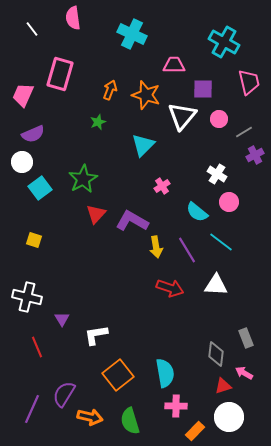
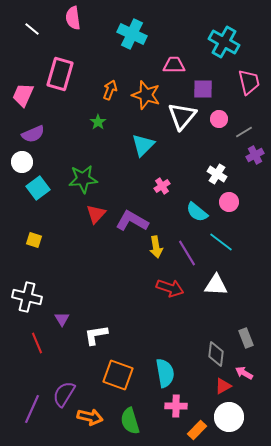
white line at (32, 29): rotated 14 degrees counterclockwise
green star at (98, 122): rotated 14 degrees counterclockwise
green star at (83, 179): rotated 24 degrees clockwise
cyan square at (40, 188): moved 2 px left
purple line at (187, 250): moved 3 px down
red line at (37, 347): moved 4 px up
orange square at (118, 375): rotated 32 degrees counterclockwise
red triangle at (223, 386): rotated 12 degrees counterclockwise
orange rectangle at (195, 431): moved 2 px right, 1 px up
